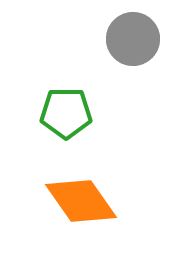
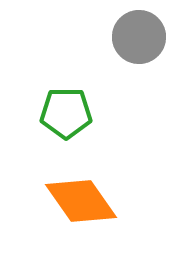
gray circle: moved 6 px right, 2 px up
